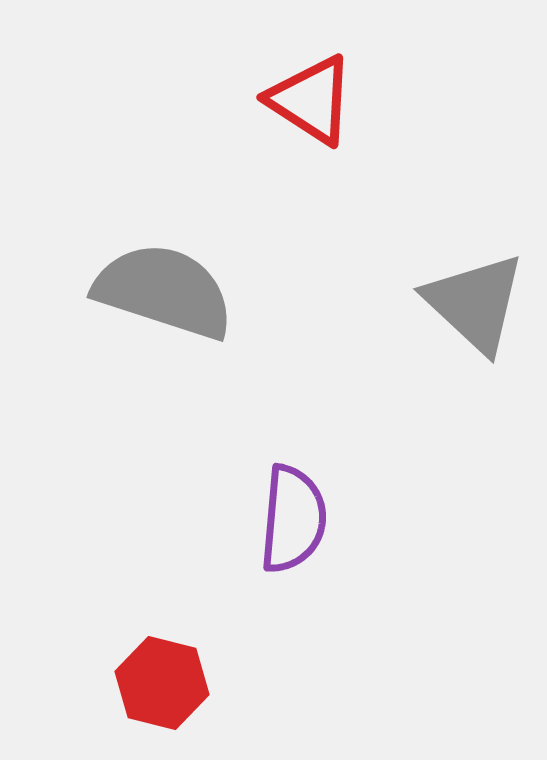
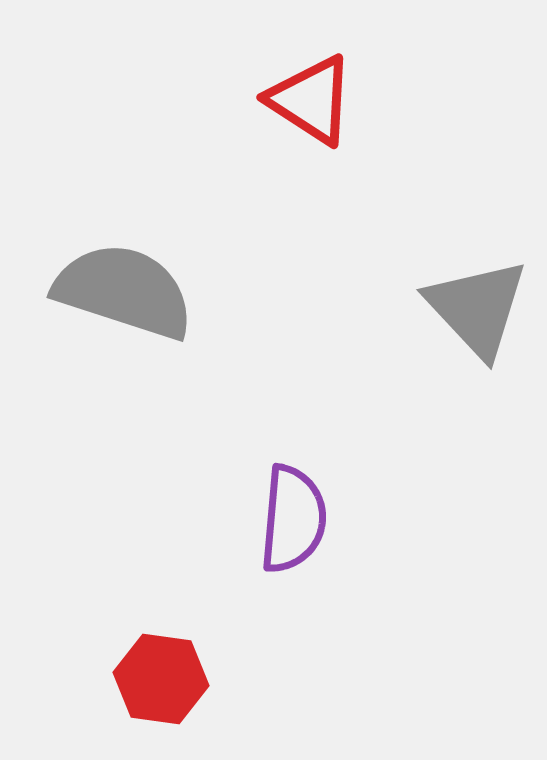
gray semicircle: moved 40 px left
gray triangle: moved 2 px right, 5 px down; rotated 4 degrees clockwise
red hexagon: moved 1 px left, 4 px up; rotated 6 degrees counterclockwise
